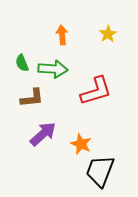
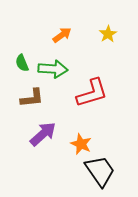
orange arrow: rotated 60 degrees clockwise
red L-shape: moved 4 px left, 2 px down
black trapezoid: rotated 124 degrees clockwise
